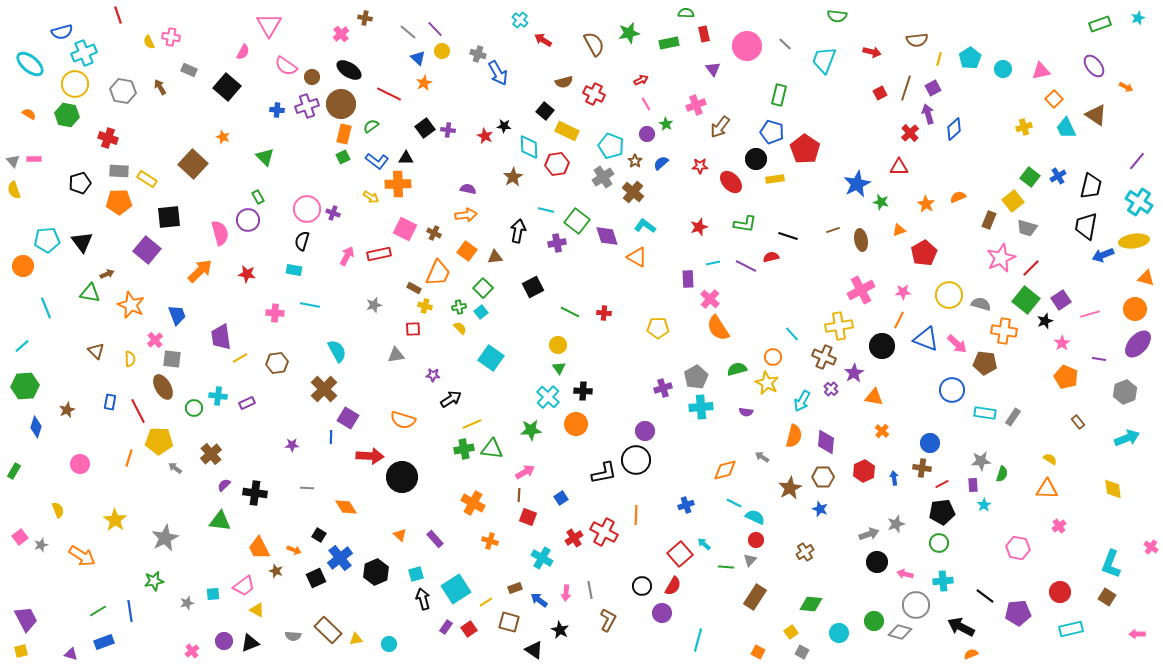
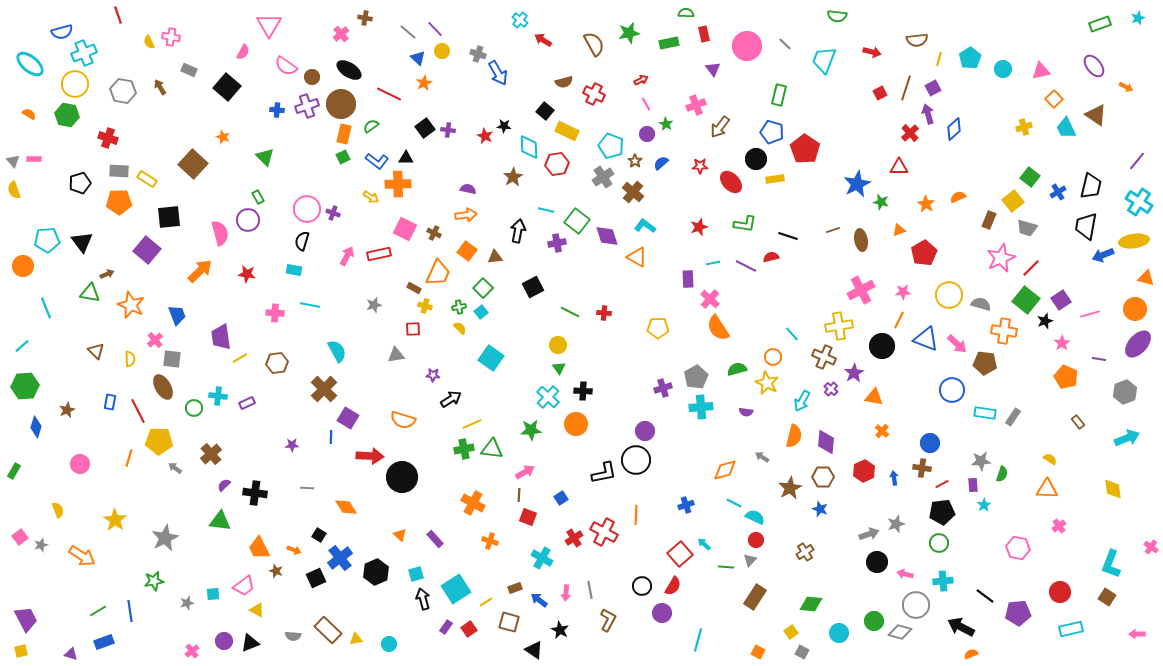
blue cross at (1058, 176): moved 16 px down
